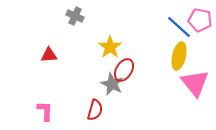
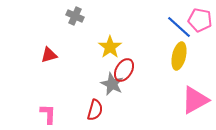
red triangle: rotated 12 degrees counterclockwise
pink triangle: moved 17 px down; rotated 40 degrees clockwise
pink L-shape: moved 3 px right, 3 px down
